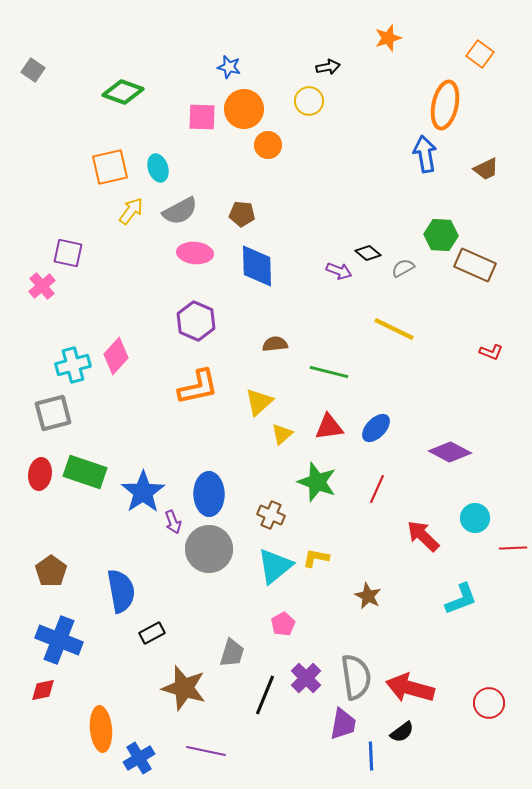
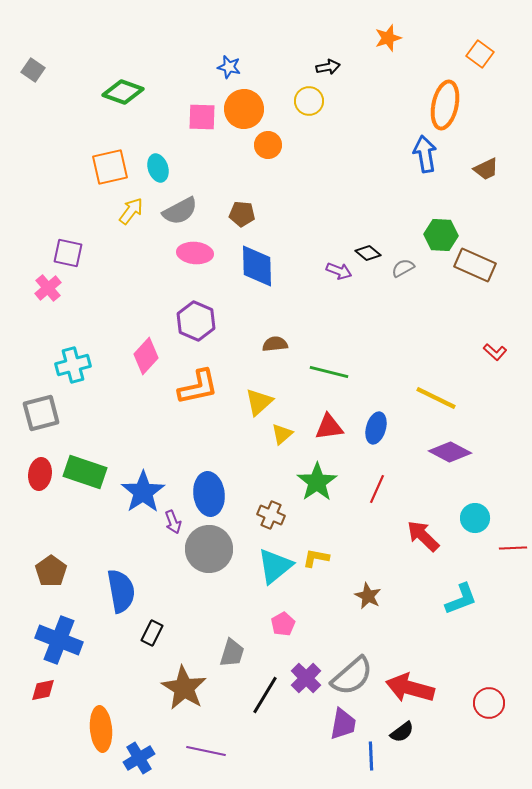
pink cross at (42, 286): moved 6 px right, 2 px down
yellow line at (394, 329): moved 42 px right, 69 px down
red L-shape at (491, 352): moved 4 px right; rotated 20 degrees clockwise
pink diamond at (116, 356): moved 30 px right
gray square at (53, 413): moved 12 px left
blue ellipse at (376, 428): rotated 28 degrees counterclockwise
green star at (317, 482): rotated 18 degrees clockwise
blue ellipse at (209, 494): rotated 6 degrees counterclockwise
black rectangle at (152, 633): rotated 35 degrees counterclockwise
gray semicircle at (356, 677): moved 4 px left, 1 px up; rotated 57 degrees clockwise
brown star at (184, 688): rotated 15 degrees clockwise
black line at (265, 695): rotated 9 degrees clockwise
